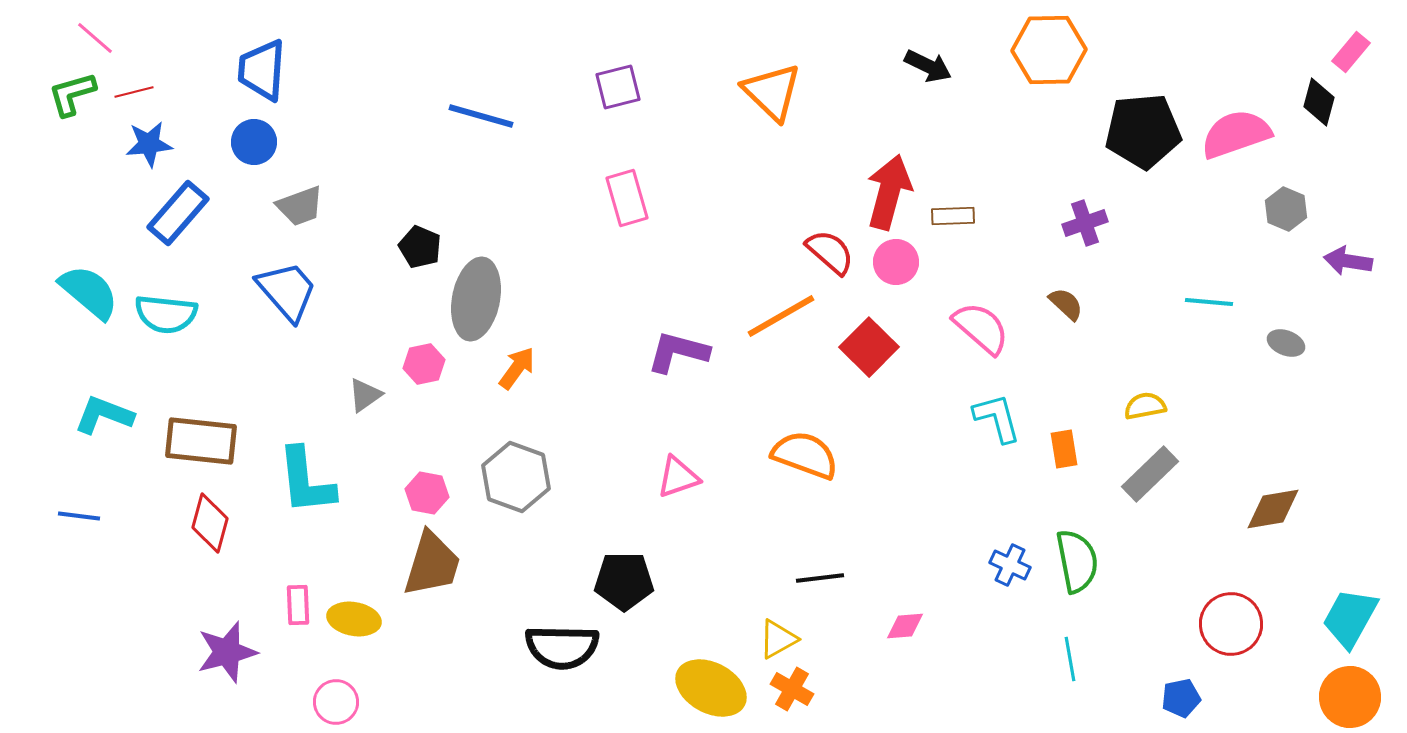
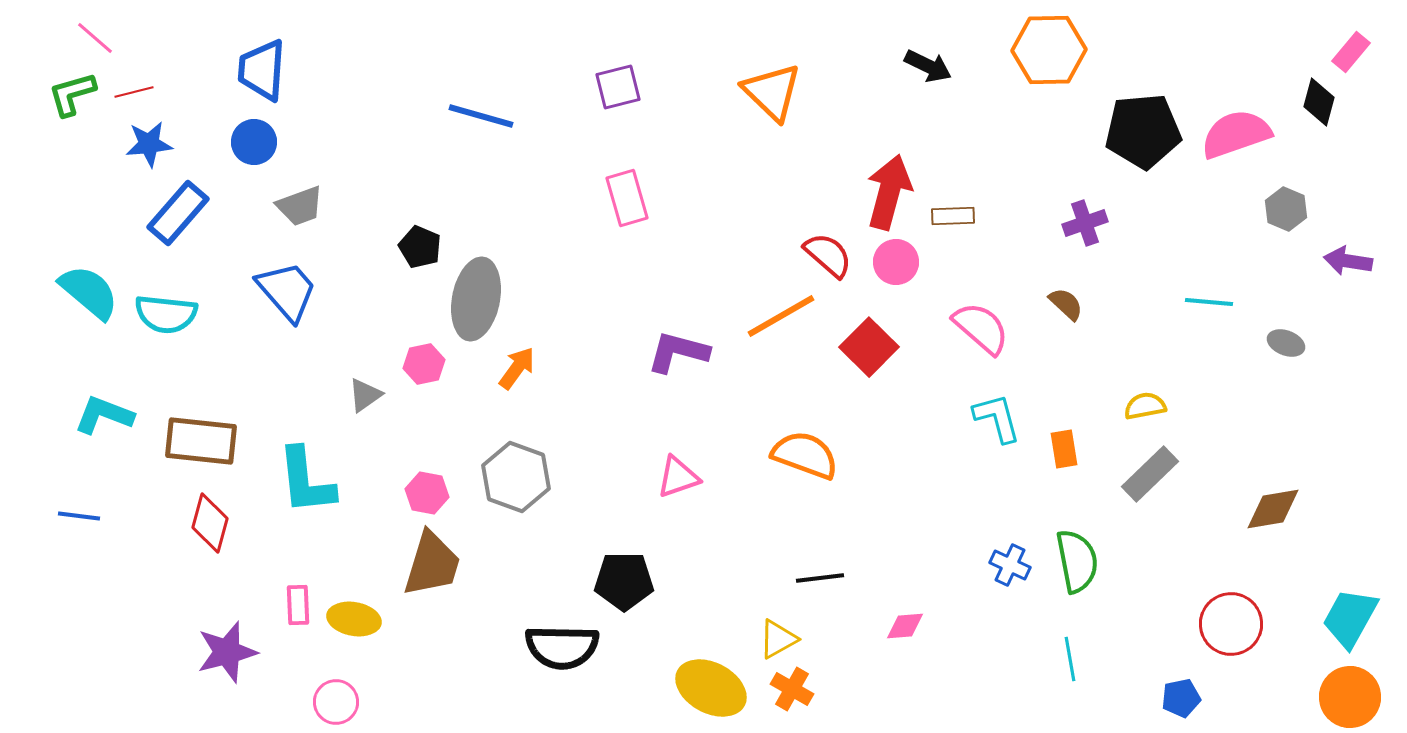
red semicircle at (830, 252): moved 2 px left, 3 px down
